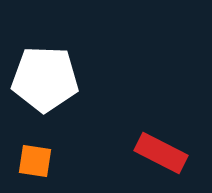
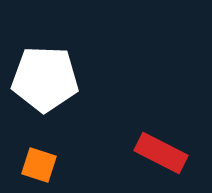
orange square: moved 4 px right, 4 px down; rotated 9 degrees clockwise
